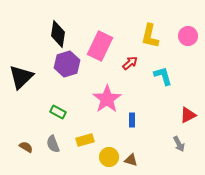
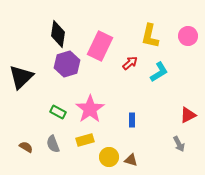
cyan L-shape: moved 4 px left, 4 px up; rotated 75 degrees clockwise
pink star: moved 17 px left, 10 px down
